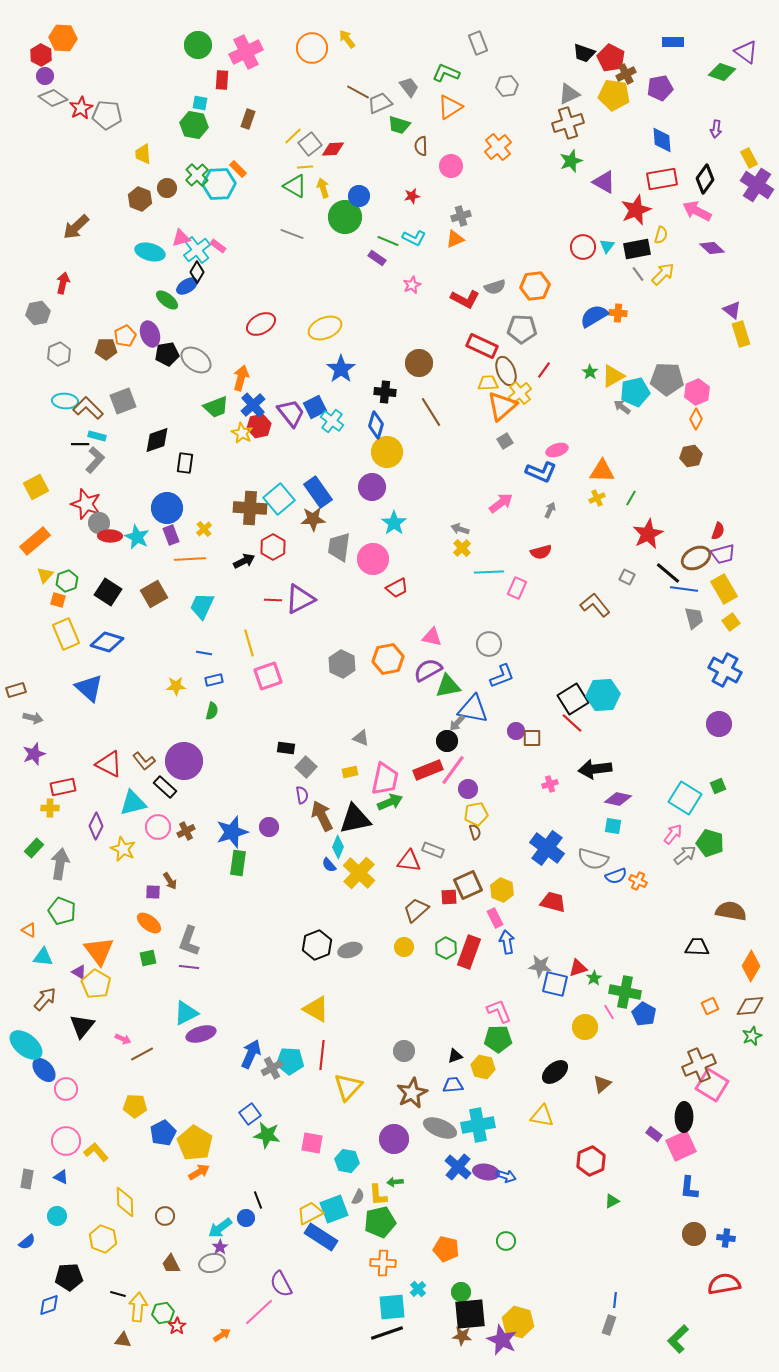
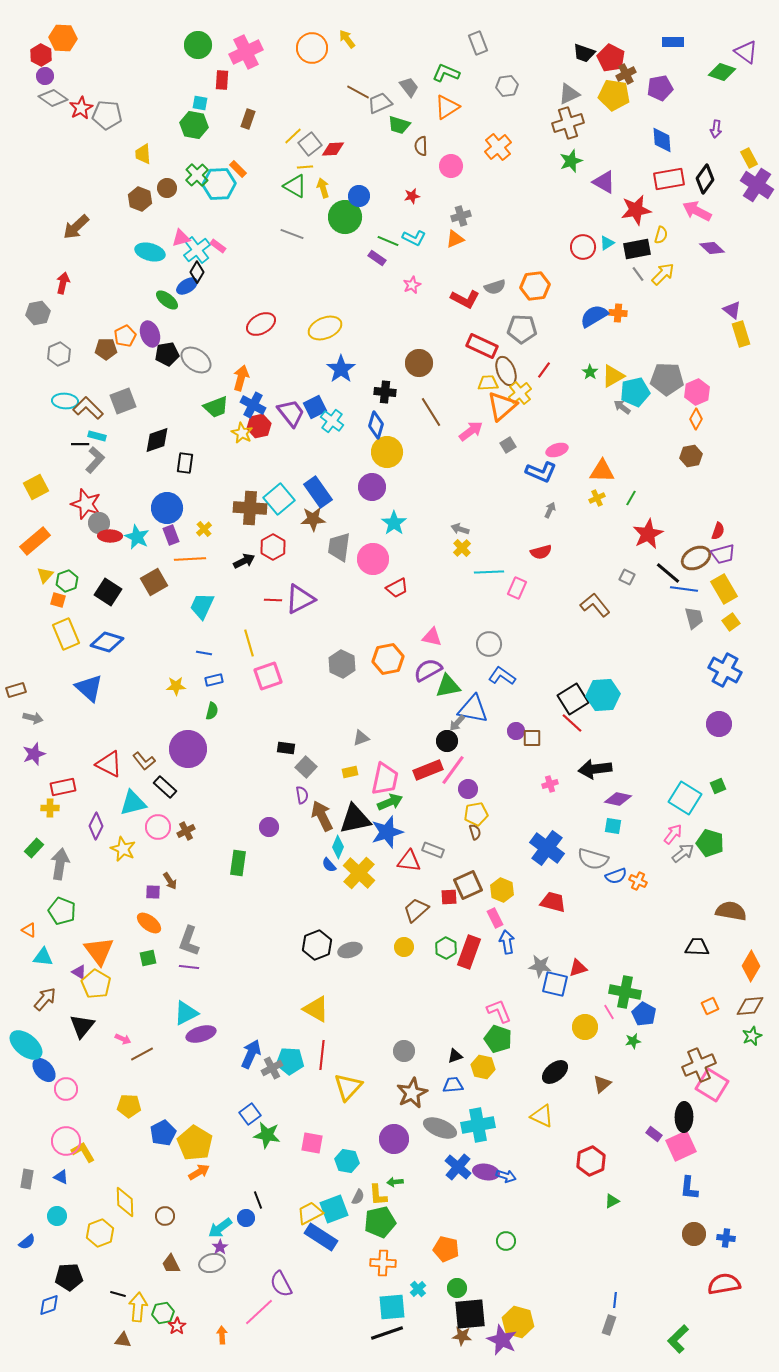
orange triangle at (450, 107): moved 3 px left
red rectangle at (662, 179): moved 7 px right
red star at (636, 210): rotated 12 degrees clockwise
cyan triangle at (607, 246): moved 3 px up; rotated 21 degrees clockwise
blue cross at (253, 405): rotated 20 degrees counterclockwise
gray square at (505, 441): moved 3 px right, 4 px down
pink arrow at (501, 503): moved 30 px left, 72 px up
brown square at (154, 594): moved 12 px up
blue L-shape at (502, 676): rotated 124 degrees counterclockwise
gray triangle at (361, 738): rotated 42 degrees counterclockwise
purple circle at (184, 761): moved 4 px right, 12 px up
blue star at (232, 832): moved 155 px right
gray arrow at (685, 855): moved 2 px left, 2 px up
green star at (594, 978): moved 39 px right, 63 px down; rotated 21 degrees clockwise
green pentagon at (498, 1039): rotated 20 degrees clockwise
yellow pentagon at (135, 1106): moved 6 px left
yellow triangle at (542, 1116): rotated 15 degrees clockwise
yellow L-shape at (96, 1152): moved 13 px left; rotated 10 degrees clockwise
yellow hexagon at (103, 1239): moved 3 px left, 6 px up; rotated 20 degrees clockwise
green circle at (461, 1292): moved 4 px left, 4 px up
orange arrow at (222, 1335): rotated 60 degrees counterclockwise
